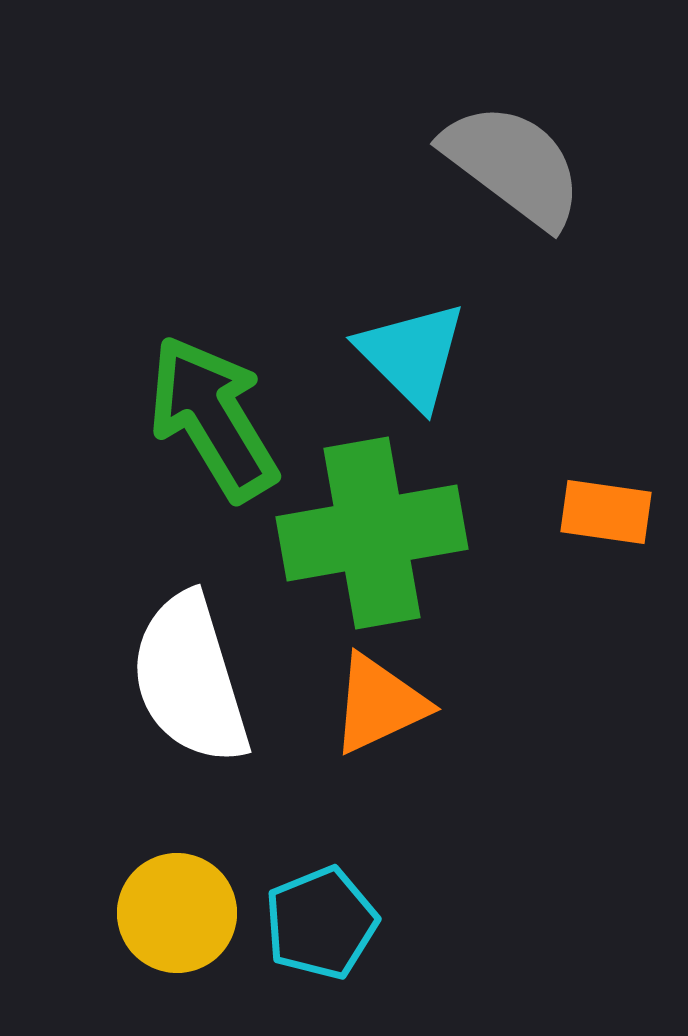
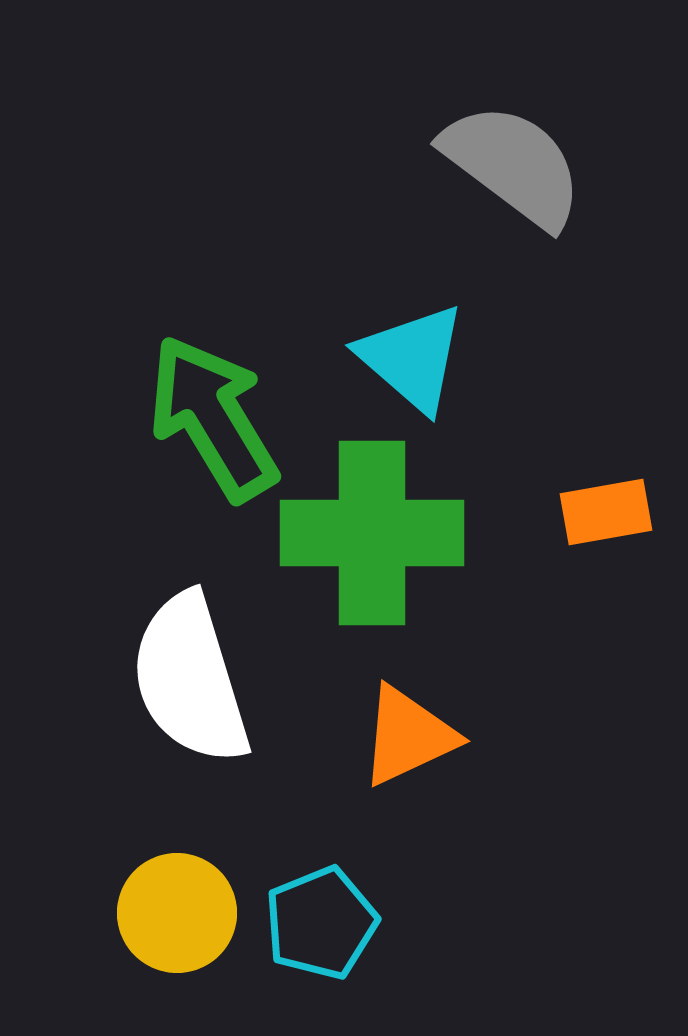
cyan triangle: moved 3 px down; rotated 4 degrees counterclockwise
orange rectangle: rotated 18 degrees counterclockwise
green cross: rotated 10 degrees clockwise
orange triangle: moved 29 px right, 32 px down
